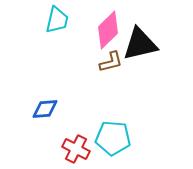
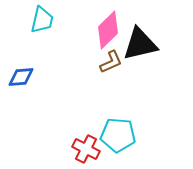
cyan trapezoid: moved 15 px left
brown L-shape: rotated 10 degrees counterclockwise
blue diamond: moved 24 px left, 32 px up
cyan pentagon: moved 5 px right, 3 px up
red cross: moved 10 px right
